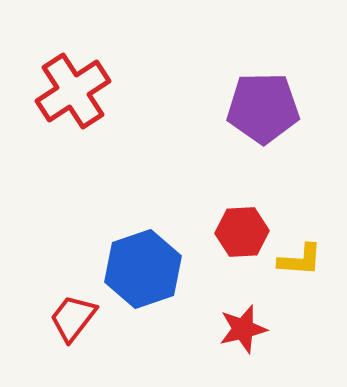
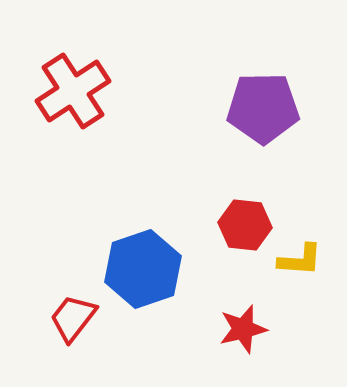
red hexagon: moved 3 px right, 7 px up; rotated 9 degrees clockwise
